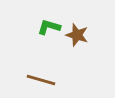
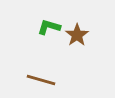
brown star: rotated 20 degrees clockwise
